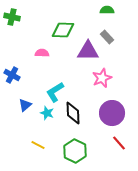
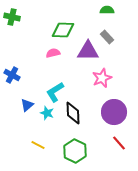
pink semicircle: moved 11 px right; rotated 16 degrees counterclockwise
blue triangle: moved 2 px right
purple circle: moved 2 px right, 1 px up
